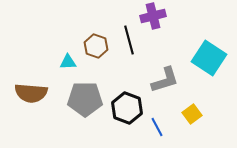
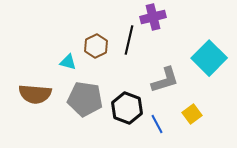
purple cross: moved 1 px down
black line: rotated 28 degrees clockwise
brown hexagon: rotated 15 degrees clockwise
cyan square: rotated 12 degrees clockwise
cyan triangle: rotated 18 degrees clockwise
brown semicircle: moved 4 px right, 1 px down
gray pentagon: rotated 8 degrees clockwise
blue line: moved 3 px up
